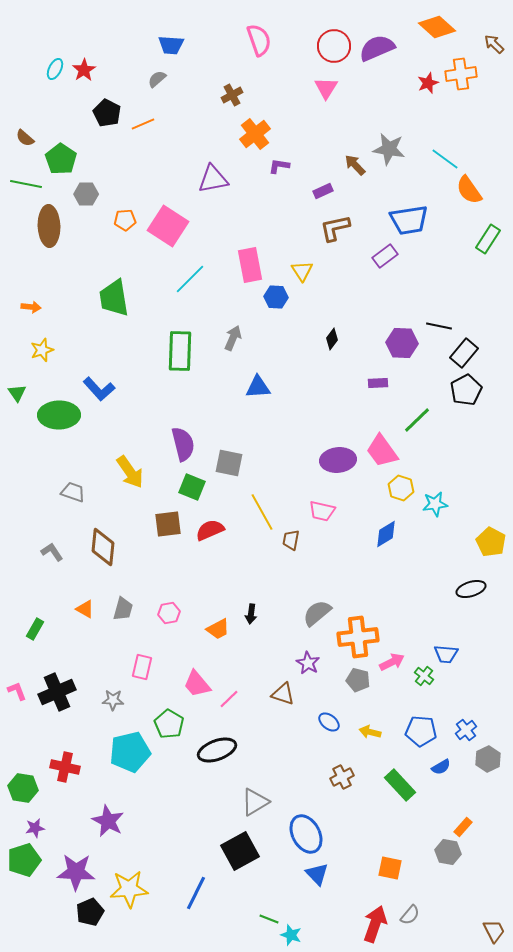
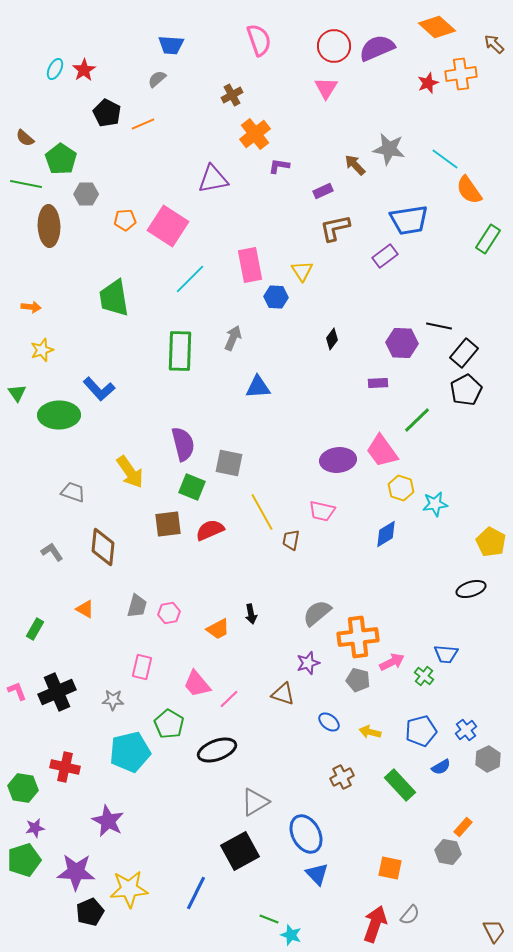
gray trapezoid at (123, 609): moved 14 px right, 3 px up
black arrow at (251, 614): rotated 18 degrees counterclockwise
purple star at (308, 663): rotated 25 degrees clockwise
blue pentagon at (421, 731): rotated 20 degrees counterclockwise
